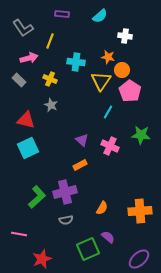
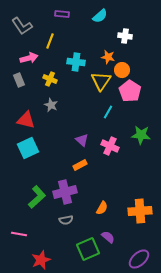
gray L-shape: moved 1 px left, 2 px up
gray rectangle: rotated 24 degrees clockwise
red star: moved 1 px left, 1 px down
